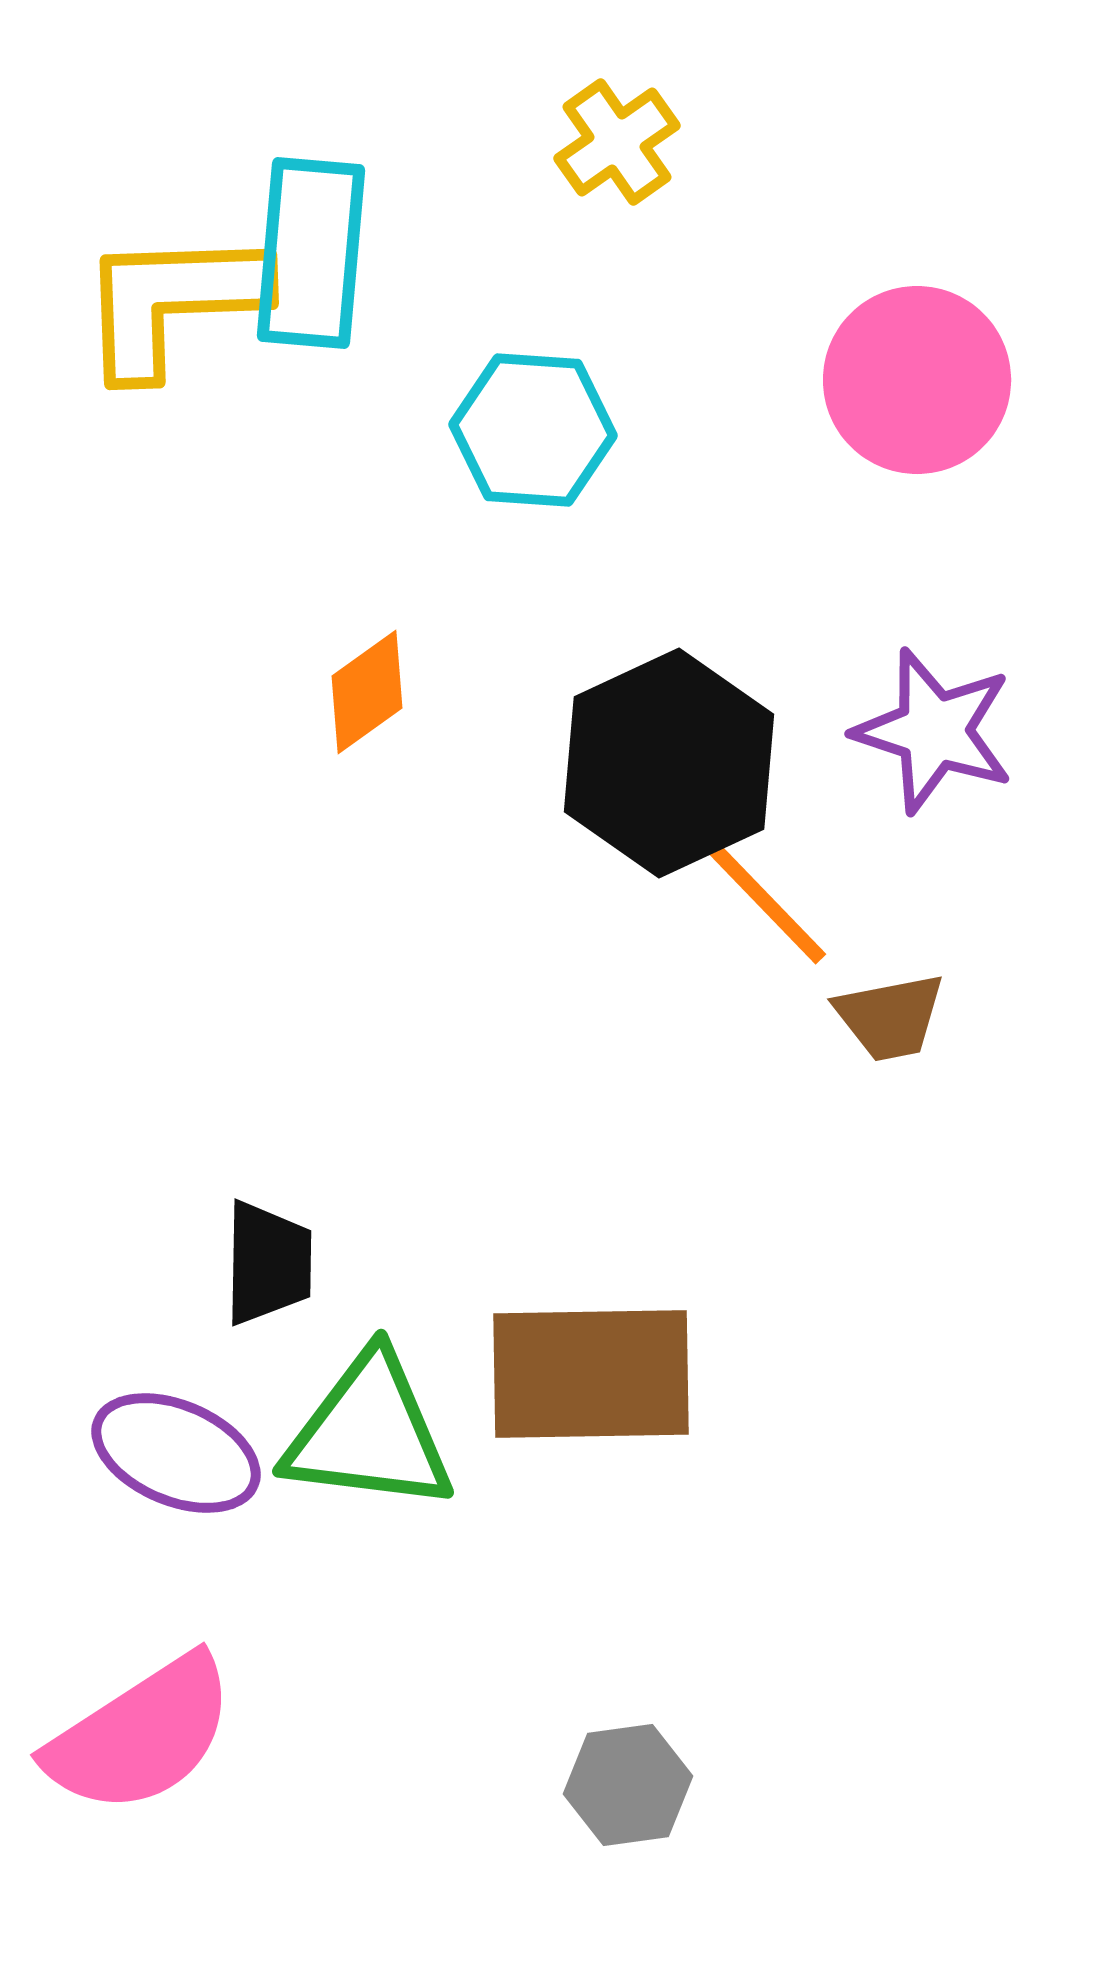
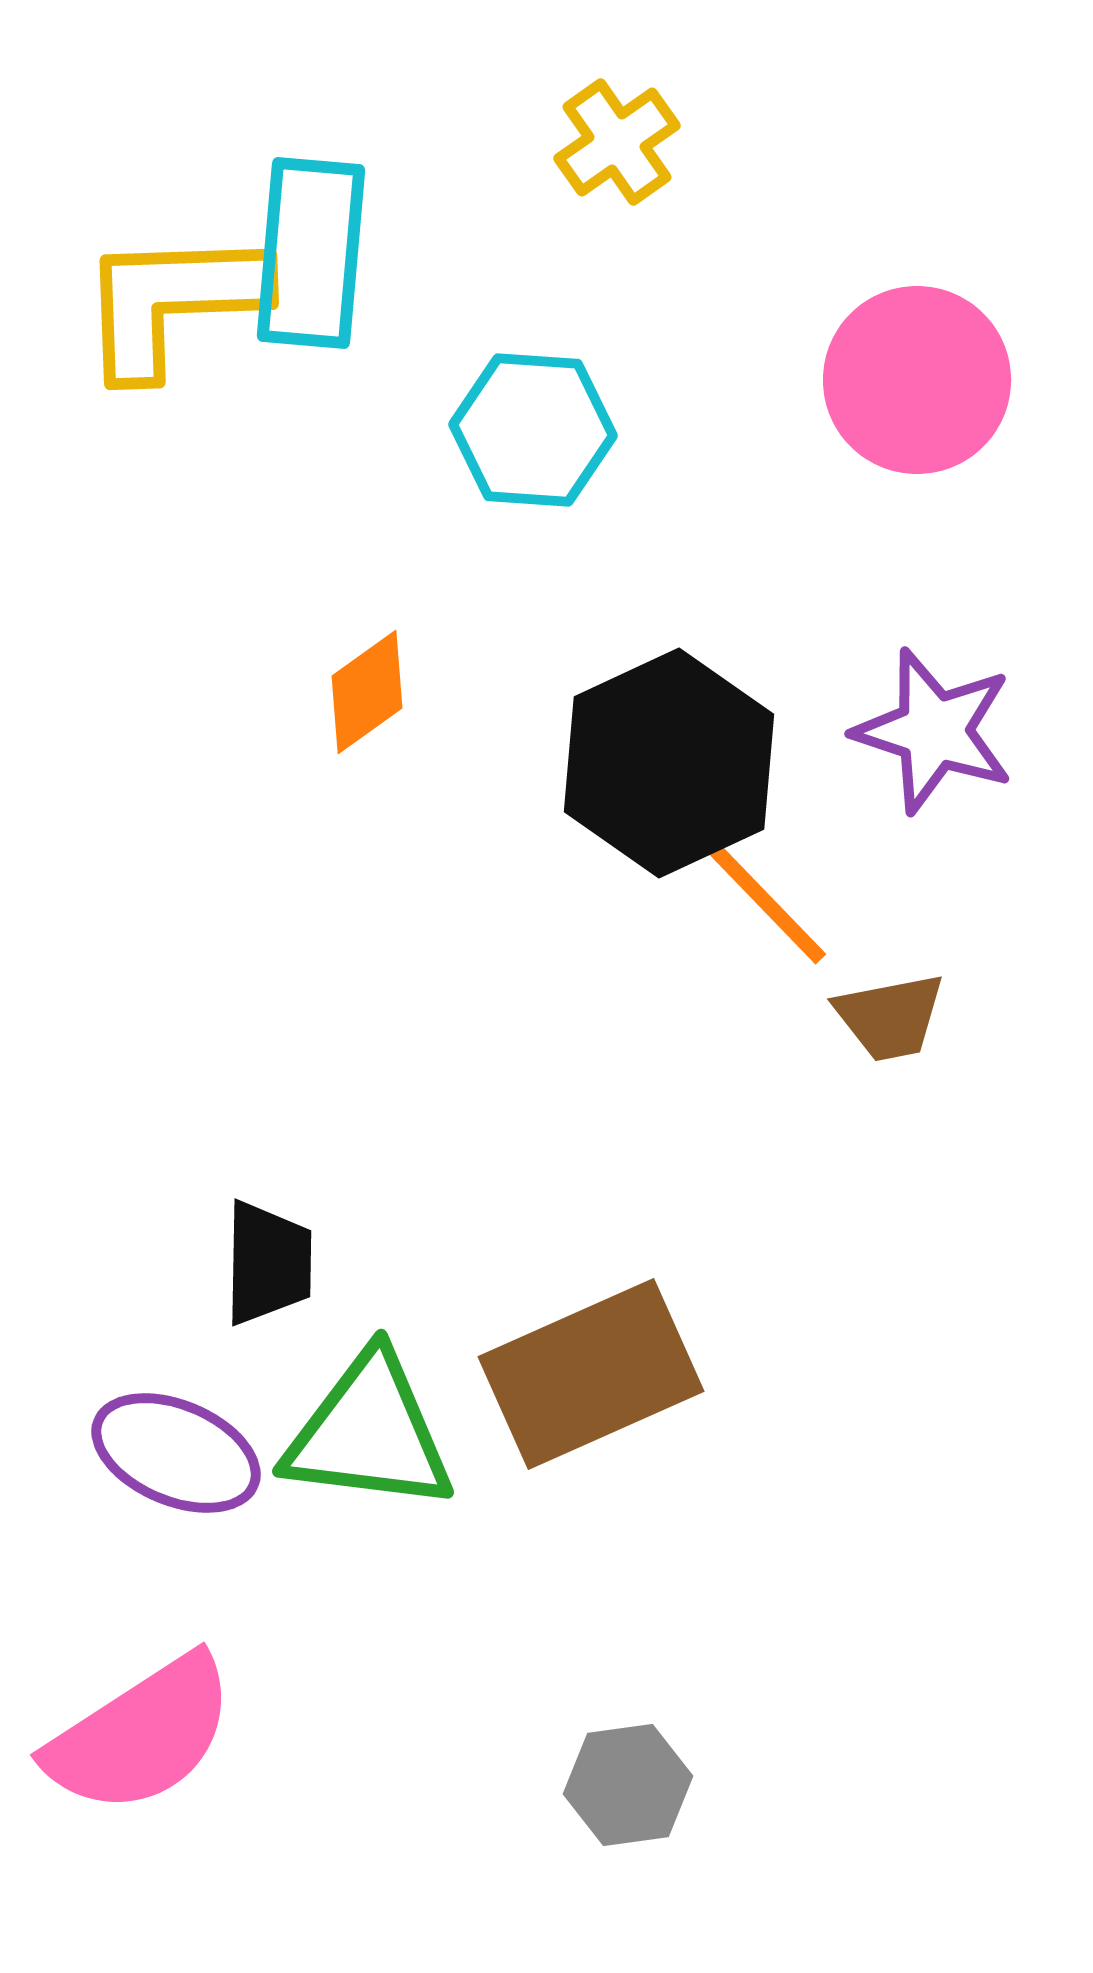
brown rectangle: rotated 23 degrees counterclockwise
